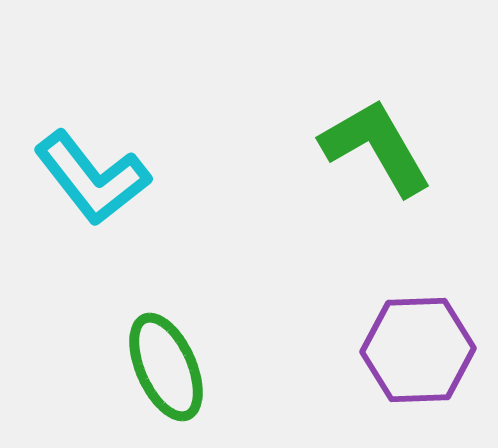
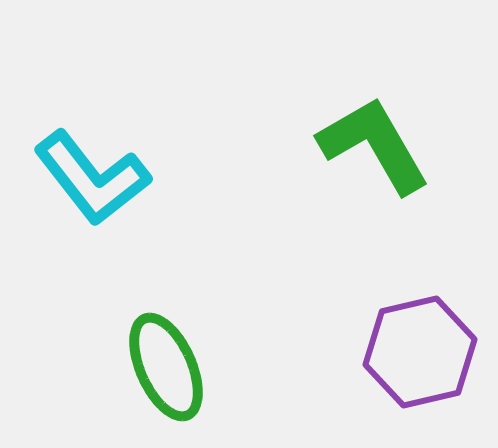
green L-shape: moved 2 px left, 2 px up
purple hexagon: moved 2 px right, 2 px down; rotated 11 degrees counterclockwise
